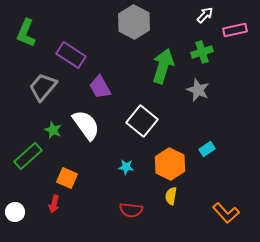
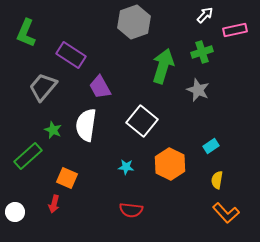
gray hexagon: rotated 12 degrees clockwise
white semicircle: rotated 136 degrees counterclockwise
cyan rectangle: moved 4 px right, 3 px up
yellow semicircle: moved 46 px right, 16 px up
